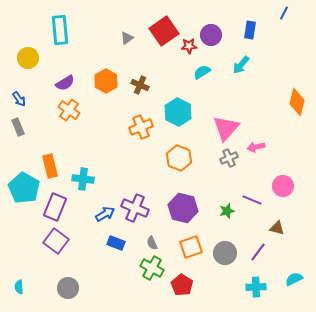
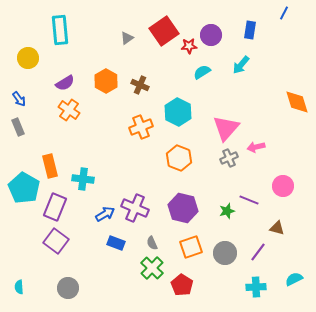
orange diamond at (297, 102): rotated 32 degrees counterclockwise
purple line at (252, 200): moved 3 px left
green cross at (152, 268): rotated 15 degrees clockwise
